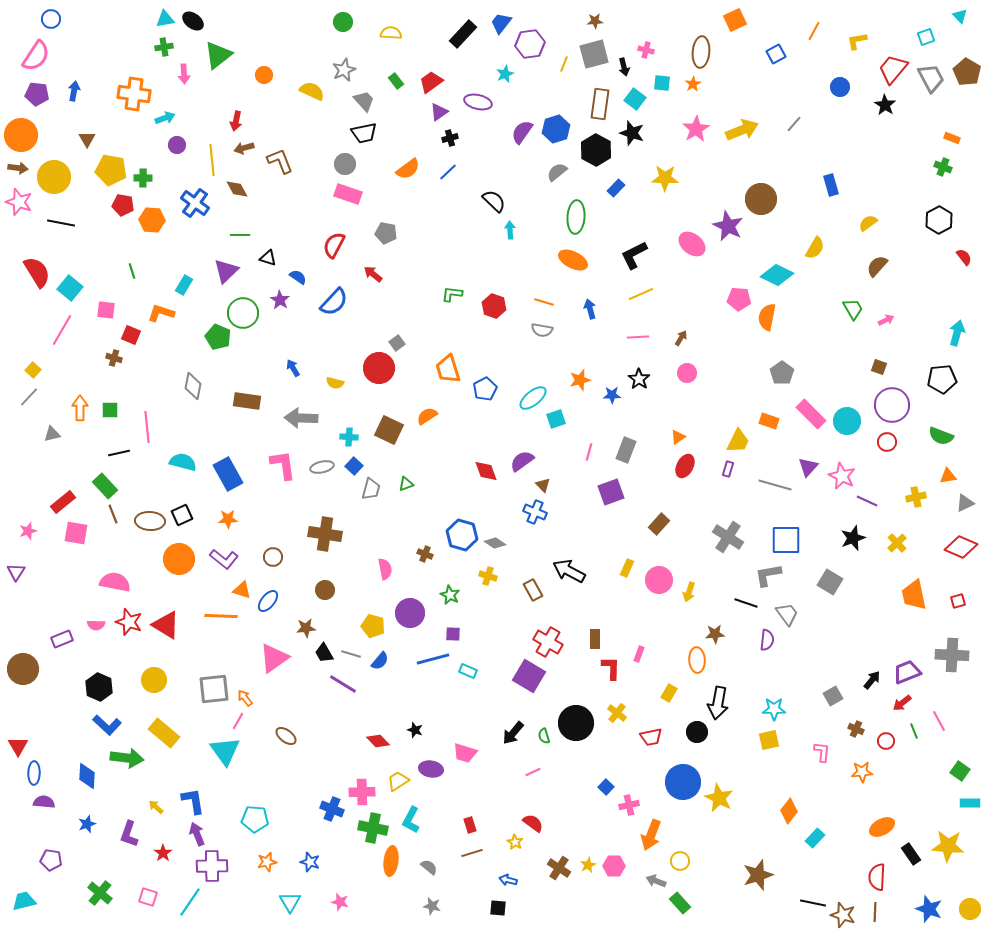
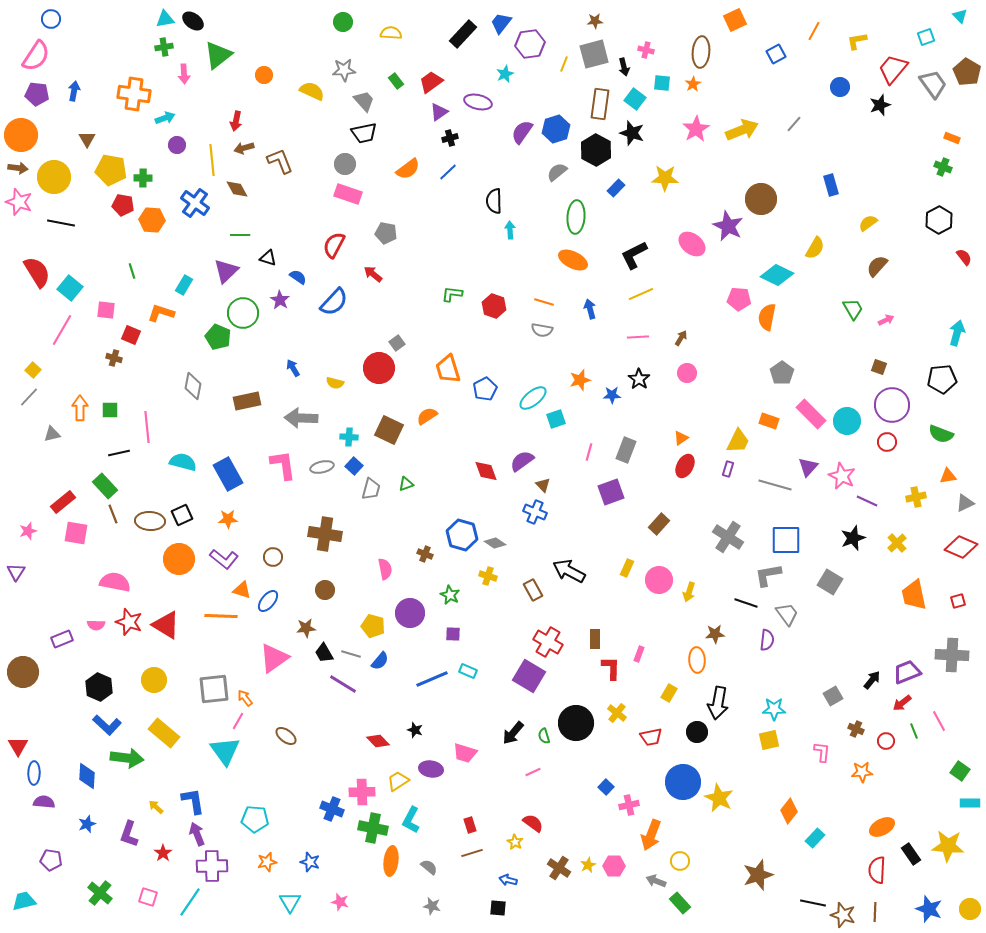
gray star at (344, 70): rotated 20 degrees clockwise
gray trapezoid at (931, 78): moved 2 px right, 6 px down; rotated 8 degrees counterclockwise
black star at (885, 105): moved 5 px left; rotated 20 degrees clockwise
black semicircle at (494, 201): rotated 135 degrees counterclockwise
brown rectangle at (247, 401): rotated 20 degrees counterclockwise
green semicircle at (941, 436): moved 2 px up
orange triangle at (678, 437): moved 3 px right, 1 px down
blue line at (433, 659): moved 1 px left, 20 px down; rotated 8 degrees counterclockwise
brown circle at (23, 669): moved 3 px down
red semicircle at (877, 877): moved 7 px up
